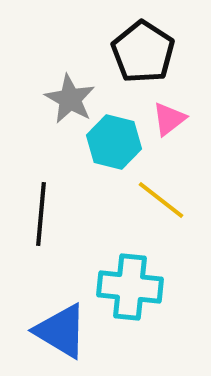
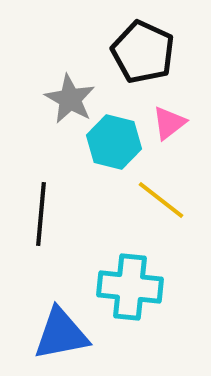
black pentagon: rotated 8 degrees counterclockwise
pink triangle: moved 4 px down
blue triangle: moved 3 px down; rotated 42 degrees counterclockwise
